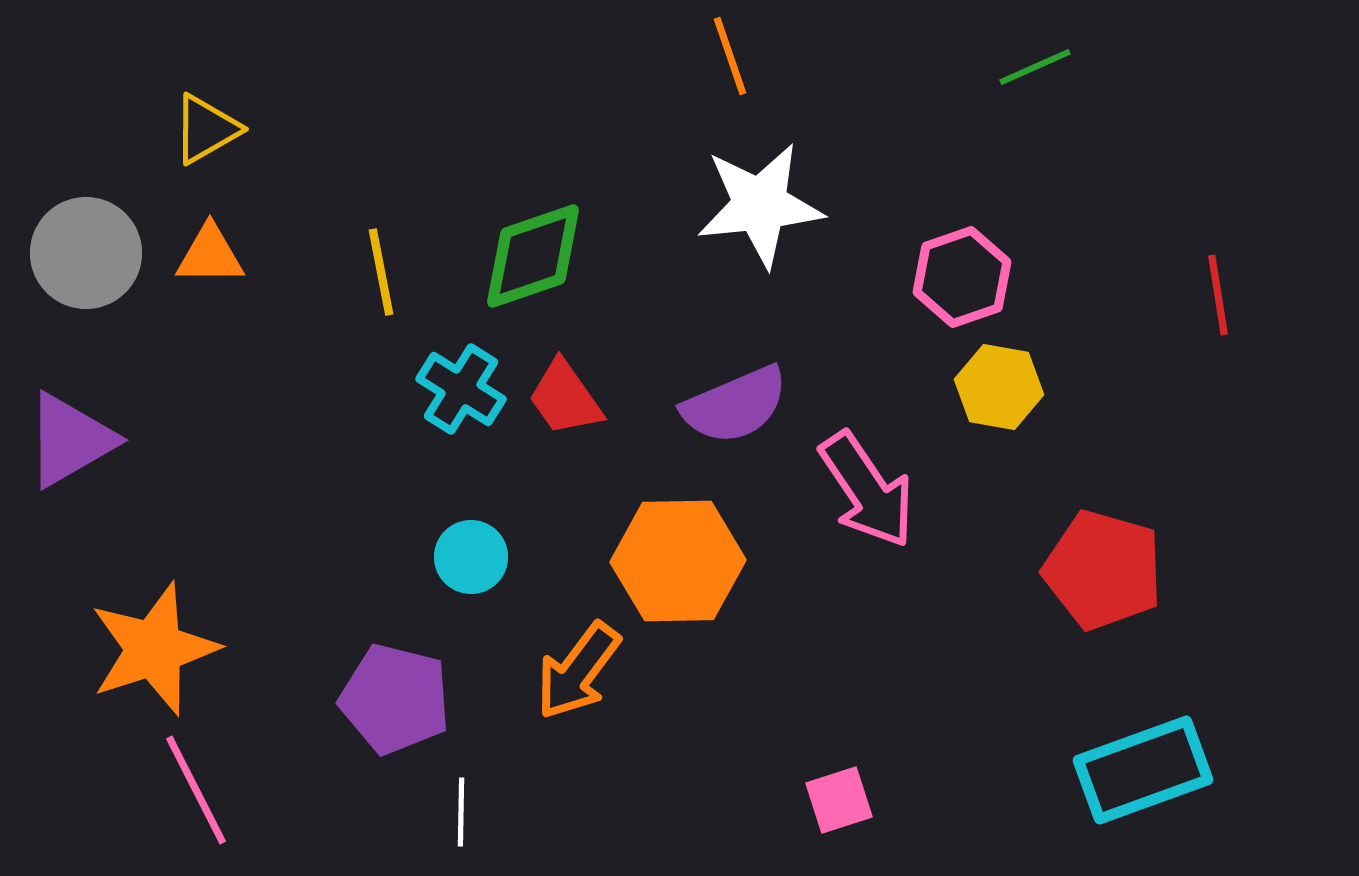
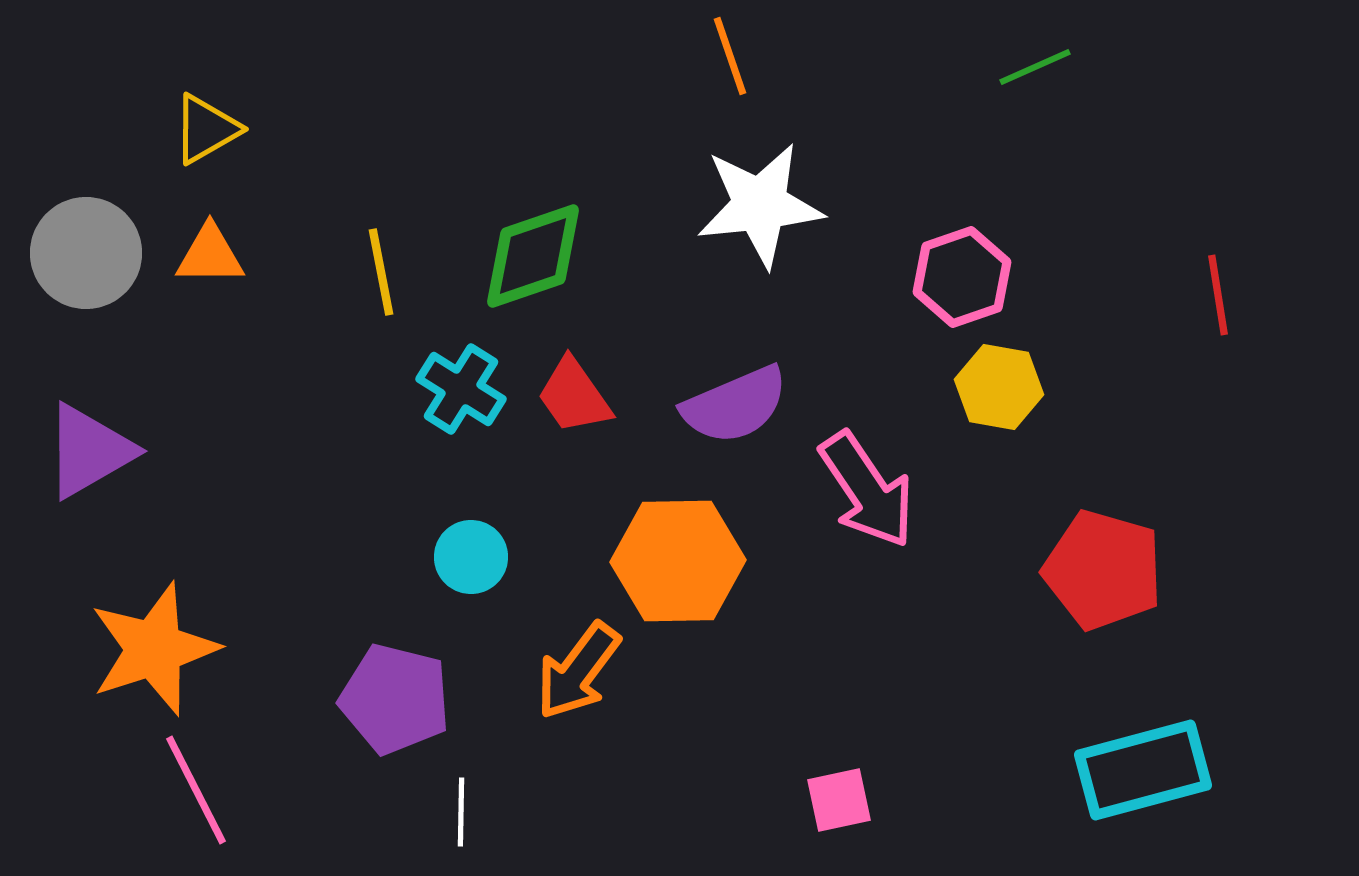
red trapezoid: moved 9 px right, 2 px up
purple triangle: moved 19 px right, 11 px down
cyan rectangle: rotated 5 degrees clockwise
pink square: rotated 6 degrees clockwise
